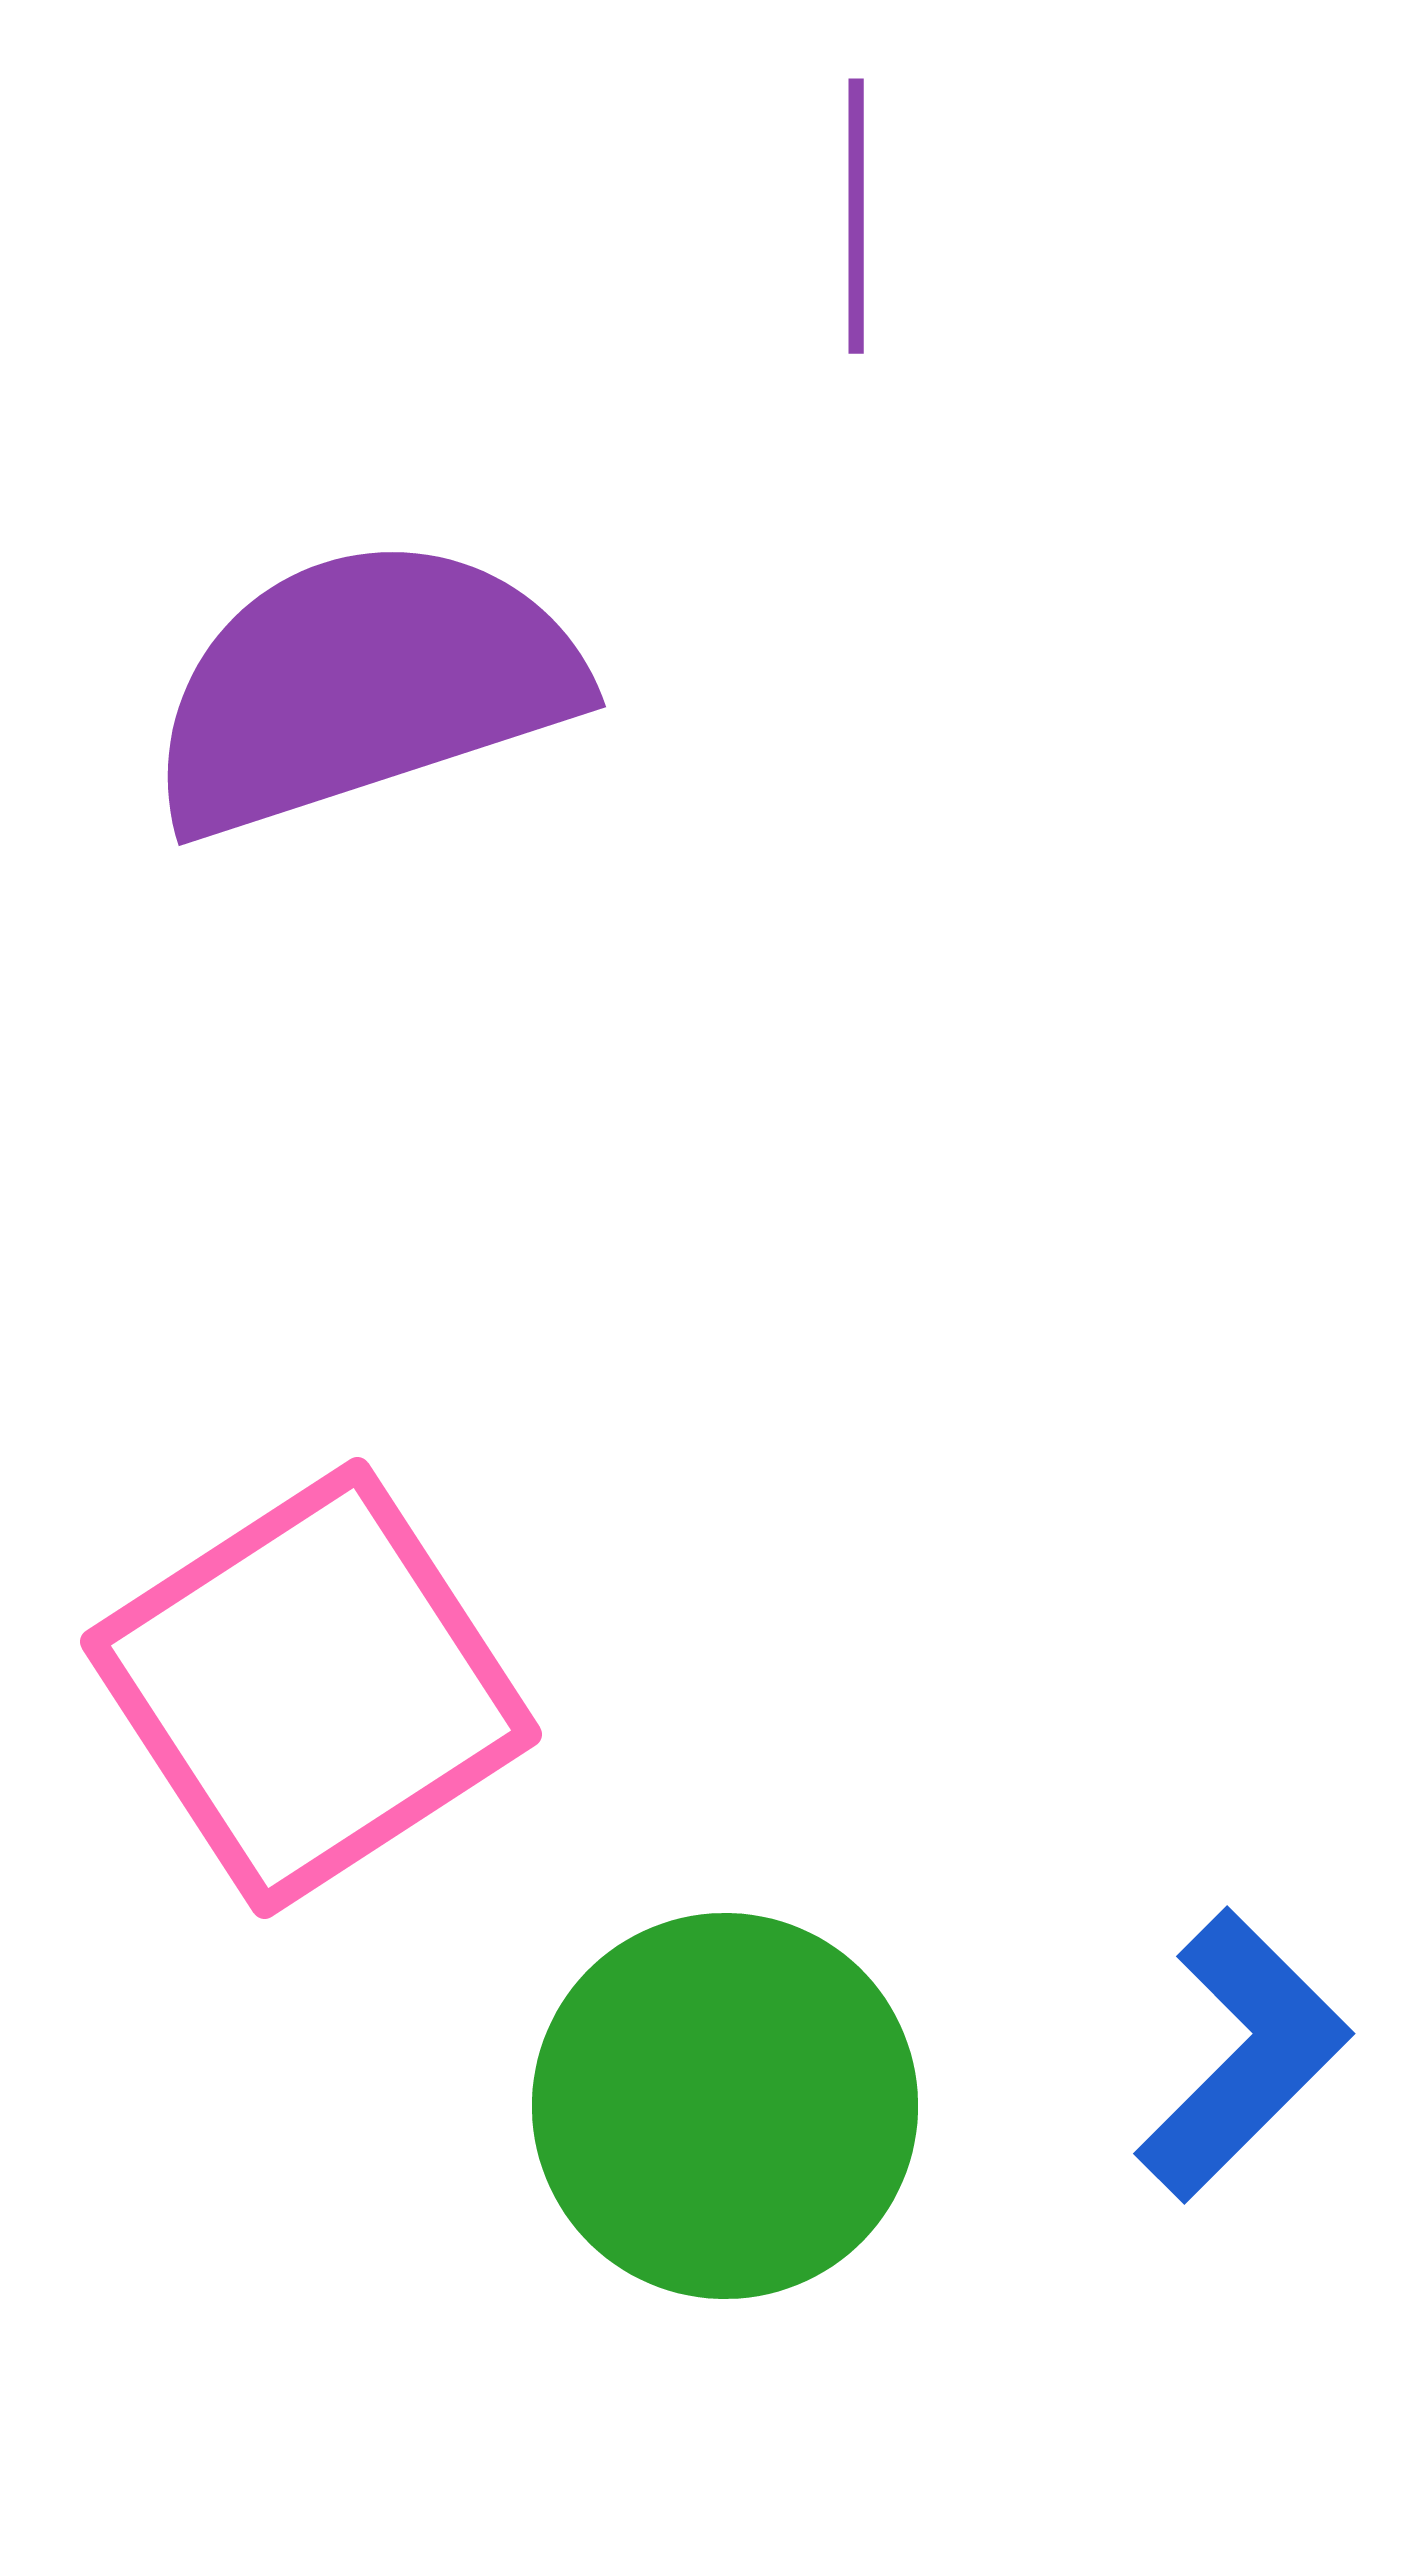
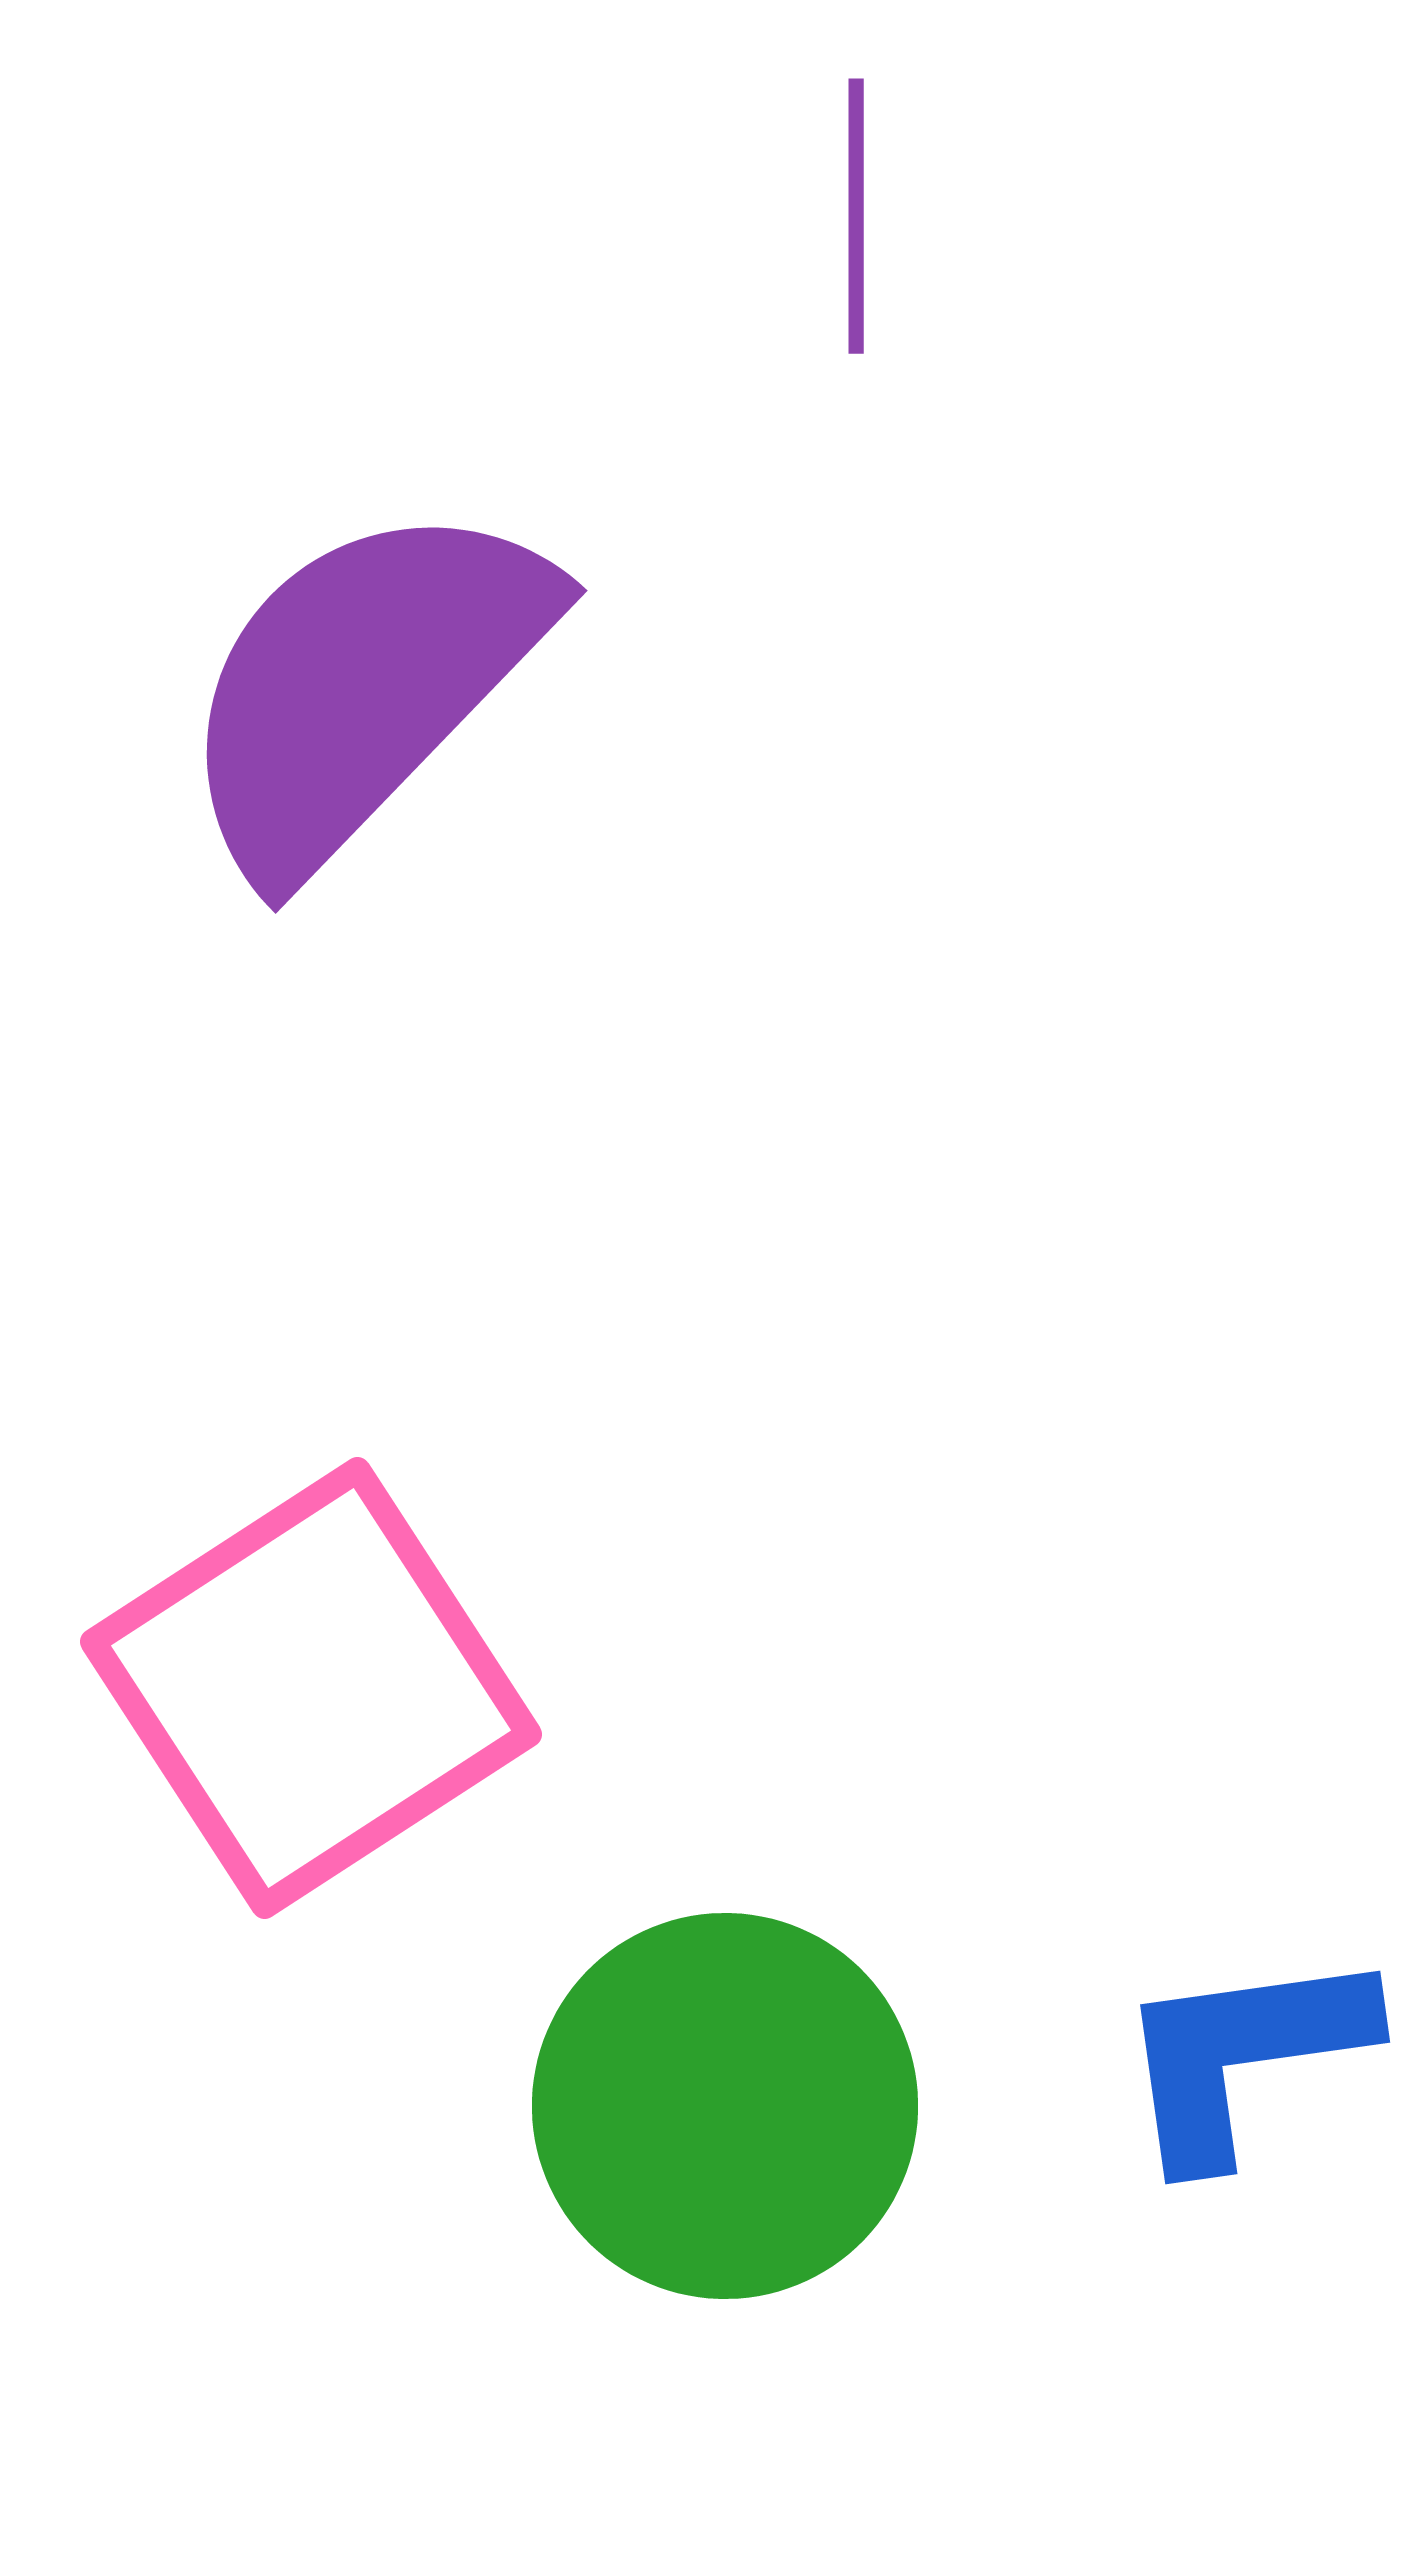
purple semicircle: rotated 28 degrees counterclockwise
blue L-shape: rotated 143 degrees counterclockwise
